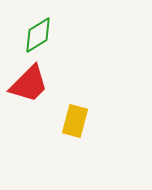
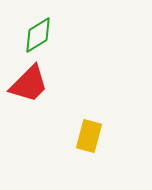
yellow rectangle: moved 14 px right, 15 px down
